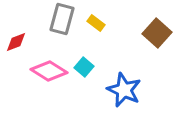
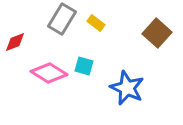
gray rectangle: rotated 16 degrees clockwise
red diamond: moved 1 px left
cyan square: moved 1 px up; rotated 24 degrees counterclockwise
pink diamond: moved 2 px down
blue star: moved 3 px right, 2 px up
